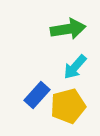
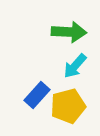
green arrow: moved 1 px right, 3 px down; rotated 12 degrees clockwise
cyan arrow: moved 1 px up
